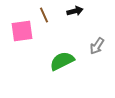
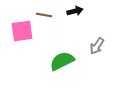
brown line: rotated 56 degrees counterclockwise
